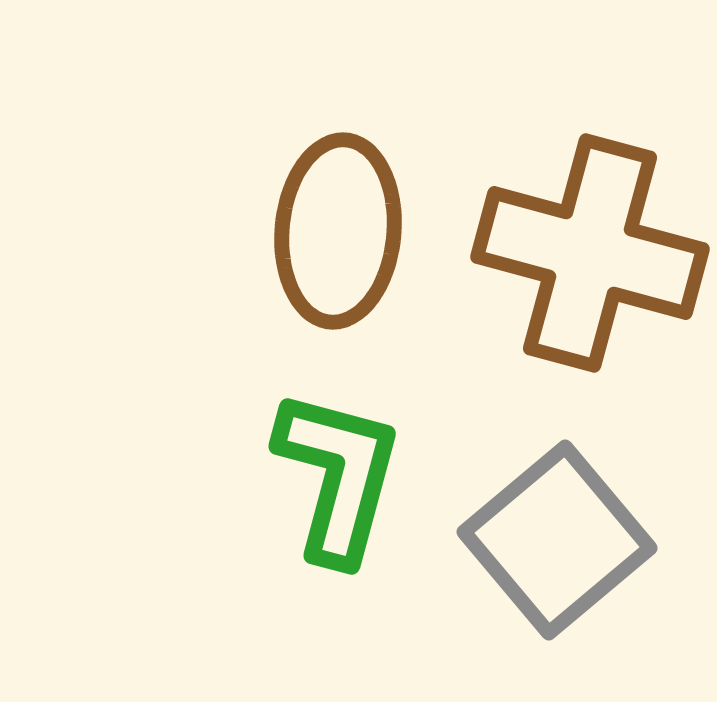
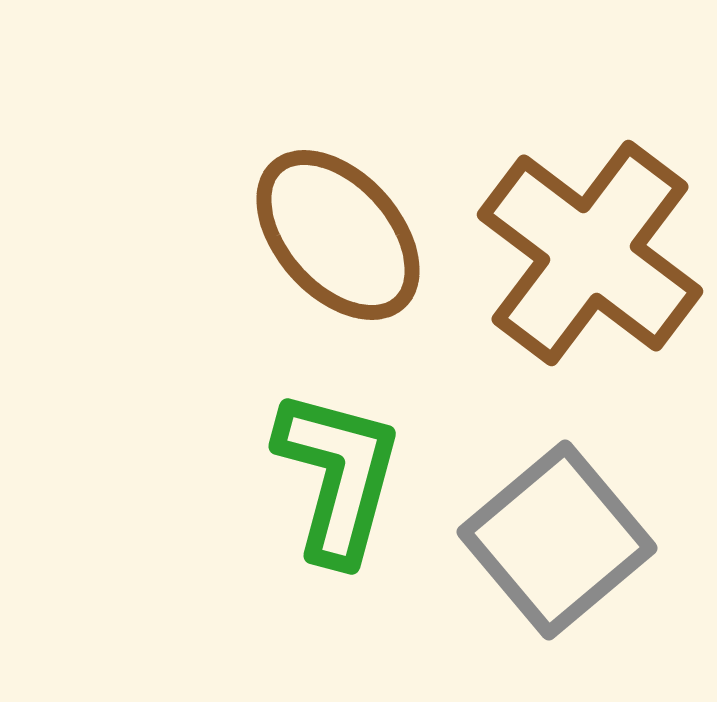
brown ellipse: moved 4 px down; rotated 47 degrees counterclockwise
brown cross: rotated 22 degrees clockwise
